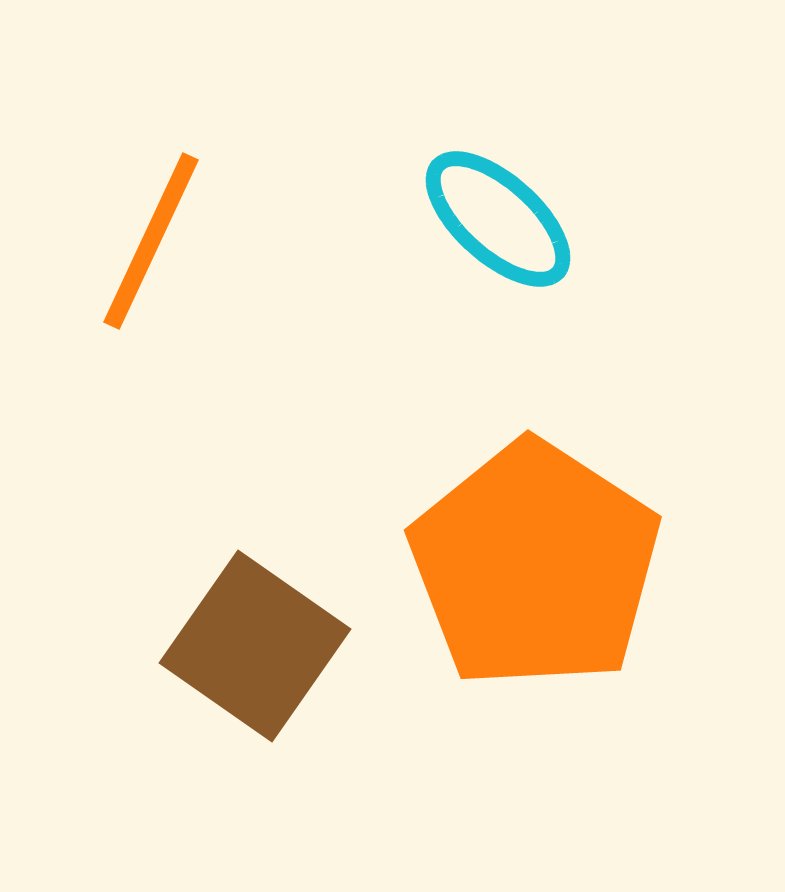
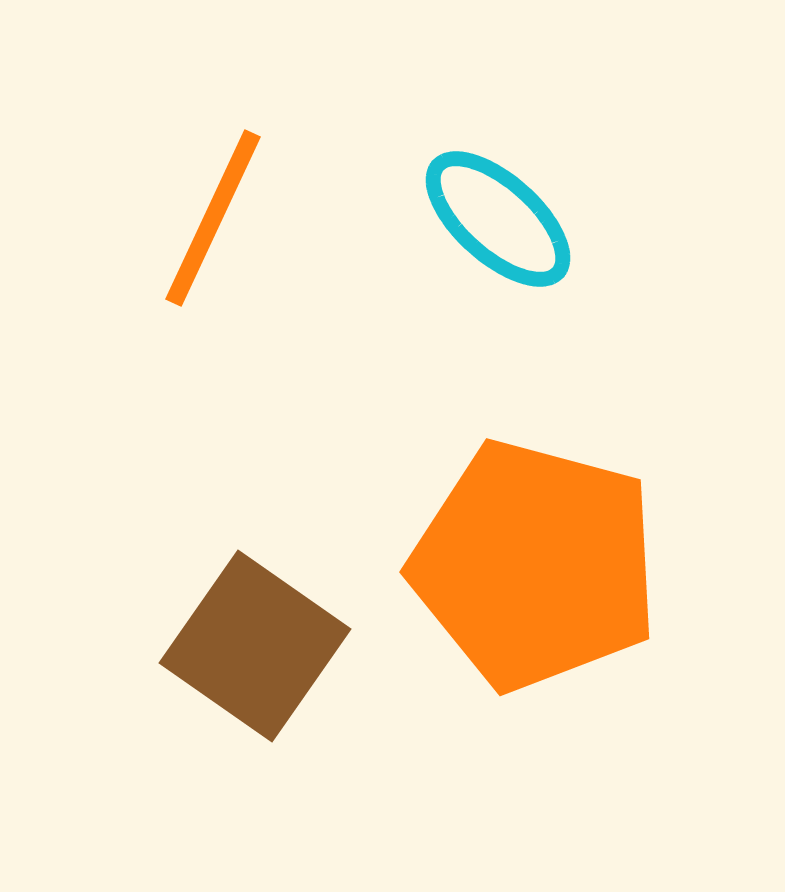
orange line: moved 62 px right, 23 px up
orange pentagon: rotated 18 degrees counterclockwise
